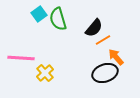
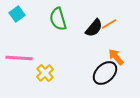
cyan square: moved 22 px left
orange line: moved 6 px right, 16 px up
pink line: moved 2 px left
black ellipse: rotated 25 degrees counterclockwise
